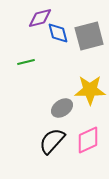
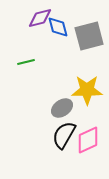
blue diamond: moved 6 px up
yellow star: moved 3 px left
black semicircle: moved 12 px right, 6 px up; rotated 12 degrees counterclockwise
